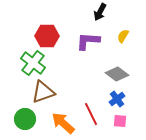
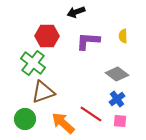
black arrow: moved 24 px left; rotated 42 degrees clockwise
yellow semicircle: rotated 32 degrees counterclockwise
red line: rotated 30 degrees counterclockwise
